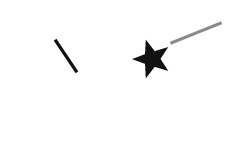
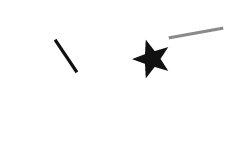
gray line: rotated 12 degrees clockwise
